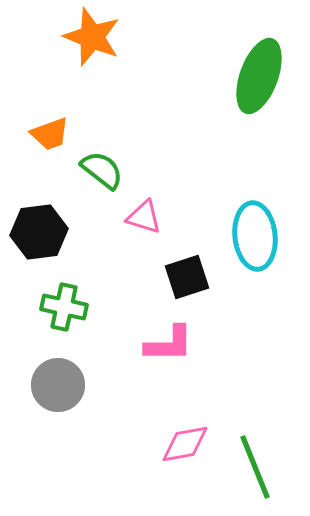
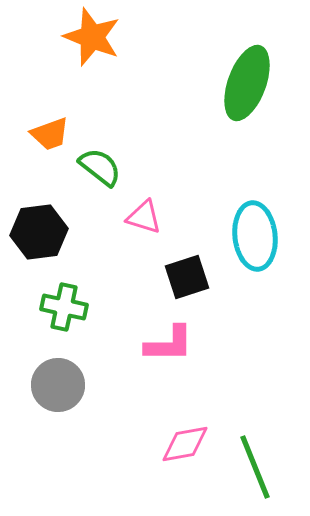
green ellipse: moved 12 px left, 7 px down
green semicircle: moved 2 px left, 3 px up
